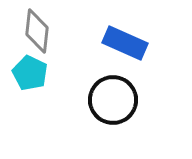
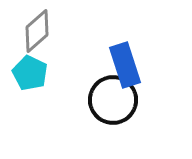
gray diamond: rotated 42 degrees clockwise
blue rectangle: moved 22 px down; rotated 48 degrees clockwise
